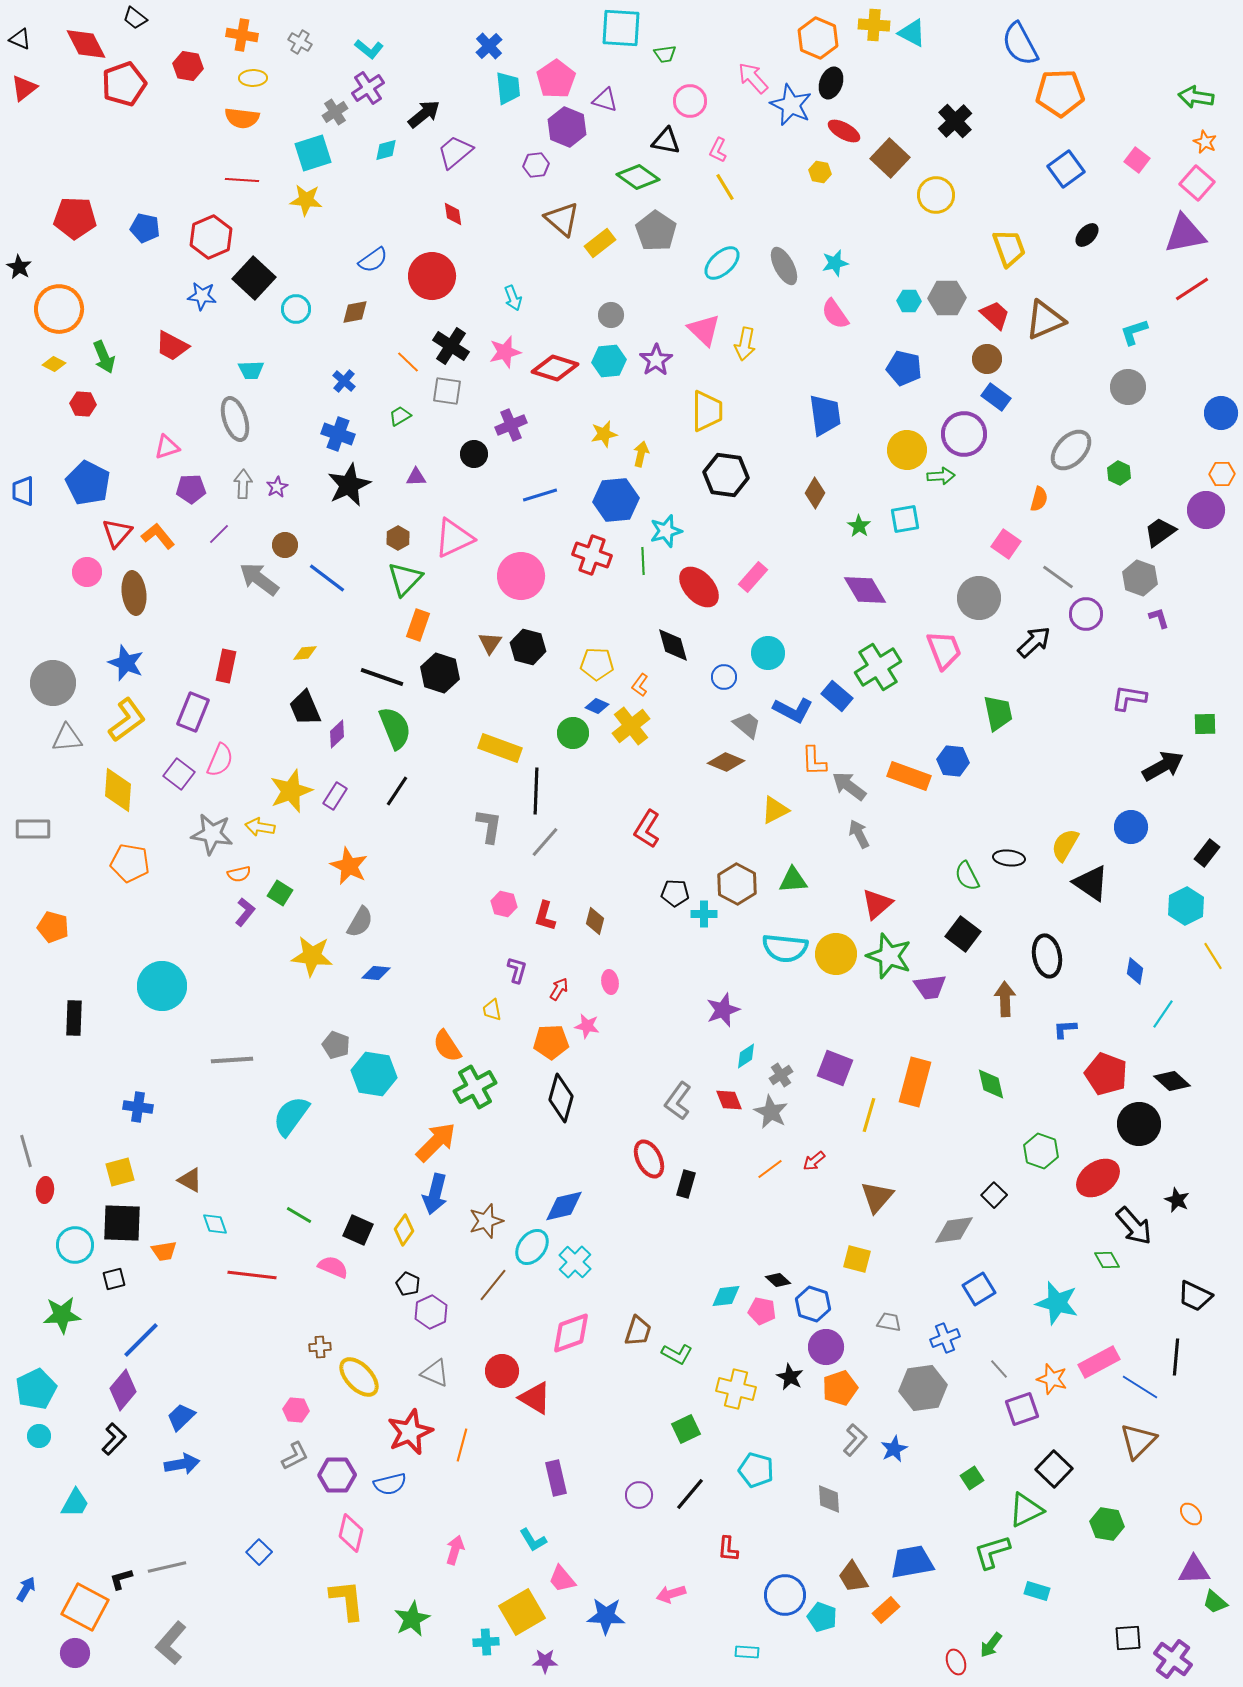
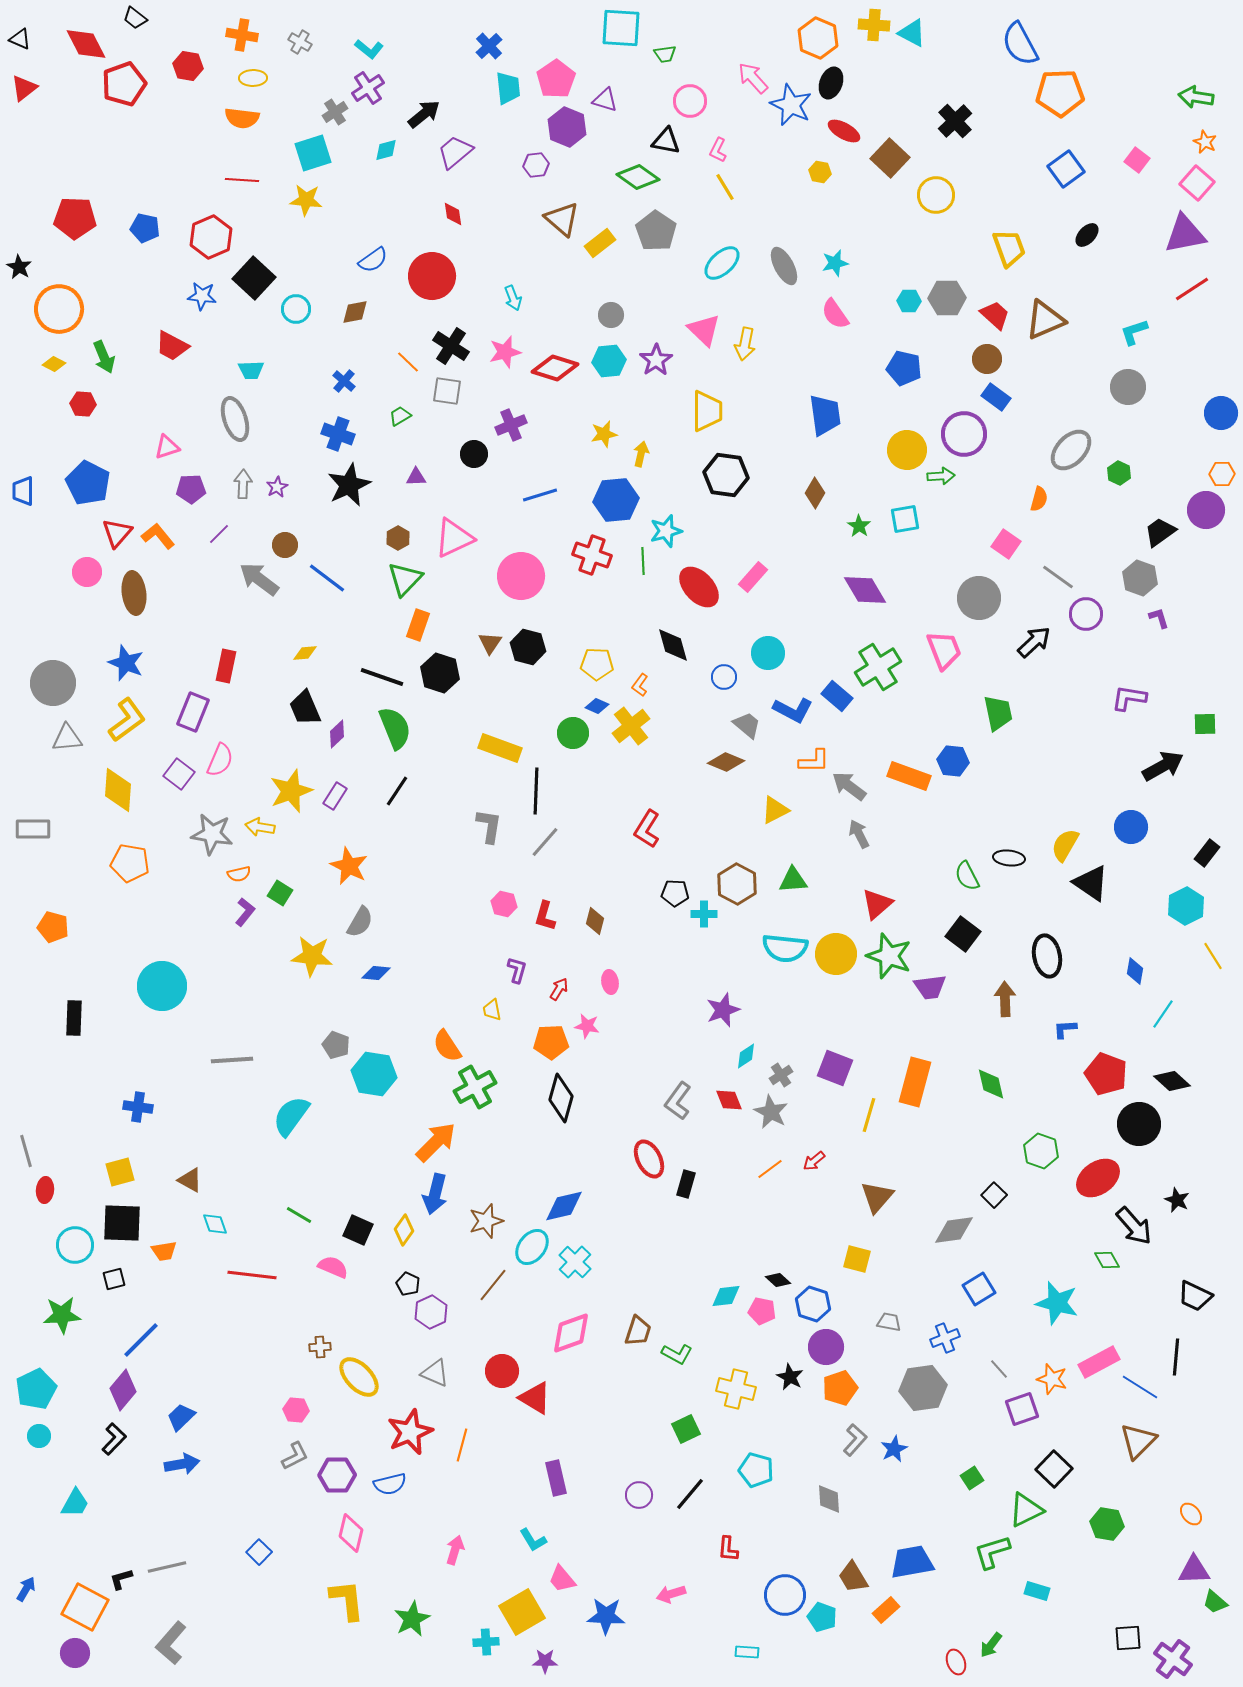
orange L-shape at (814, 761): rotated 88 degrees counterclockwise
